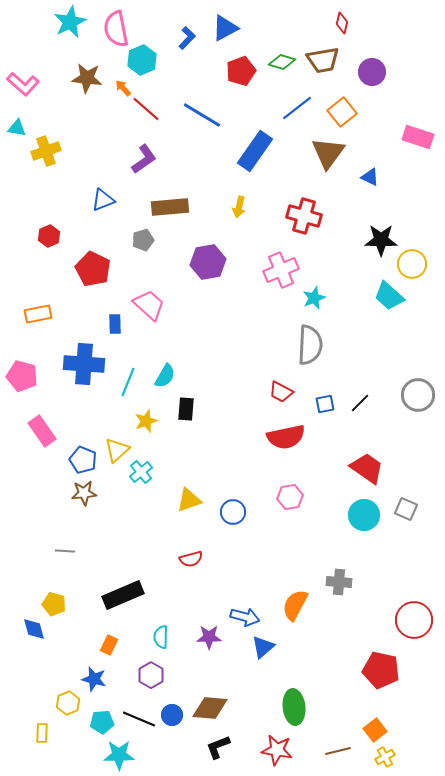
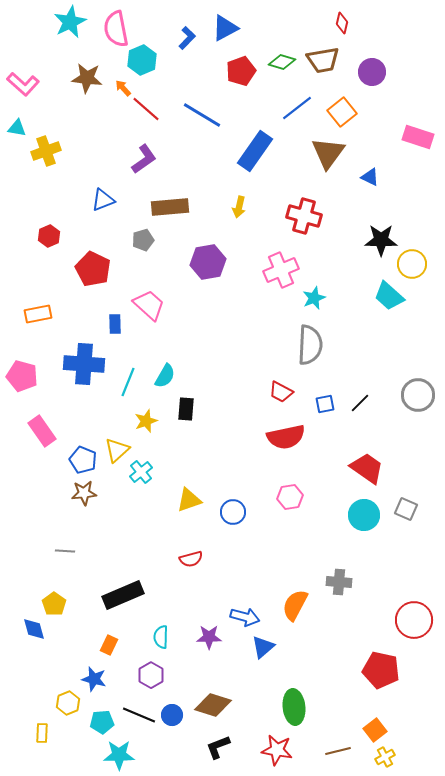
yellow pentagon at (54, 604): rotated 20 degrees clockwise
brown diamond at (210, 708): moved 3 px right, 3 px up; rotated 12 degrees clockwise
black line at (139, 719): moved 4 px up
